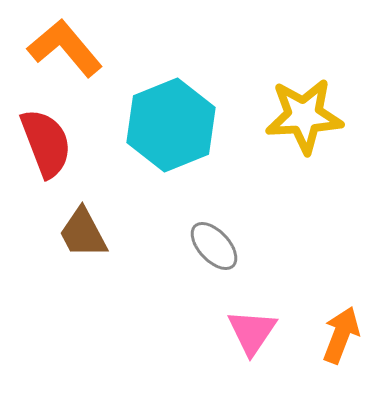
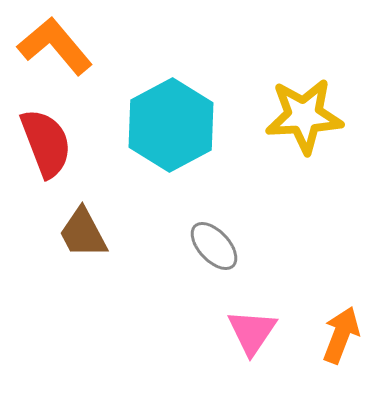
orange L-shape: moved 10 px left, 2 px up
cyan hexagon: rotated 6 degrees counterclockwise
